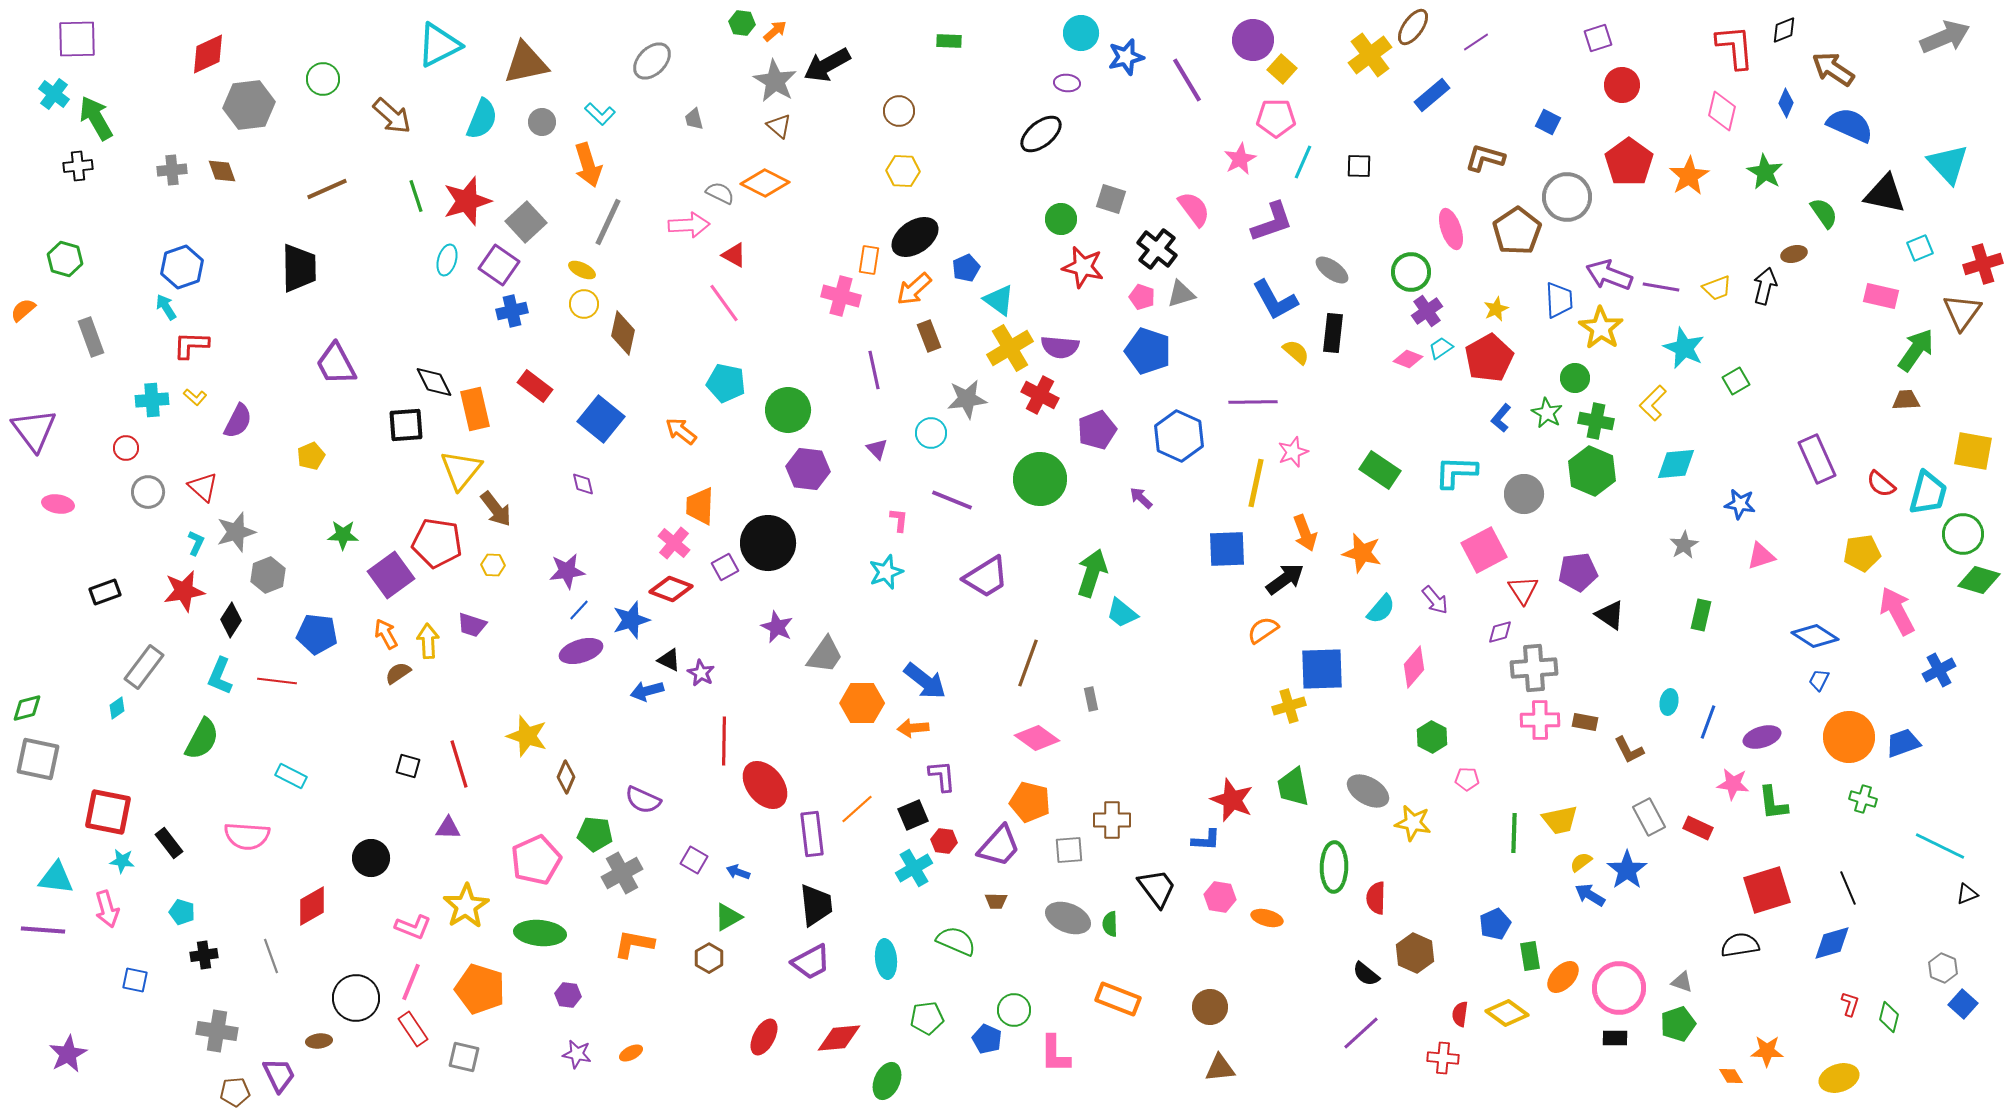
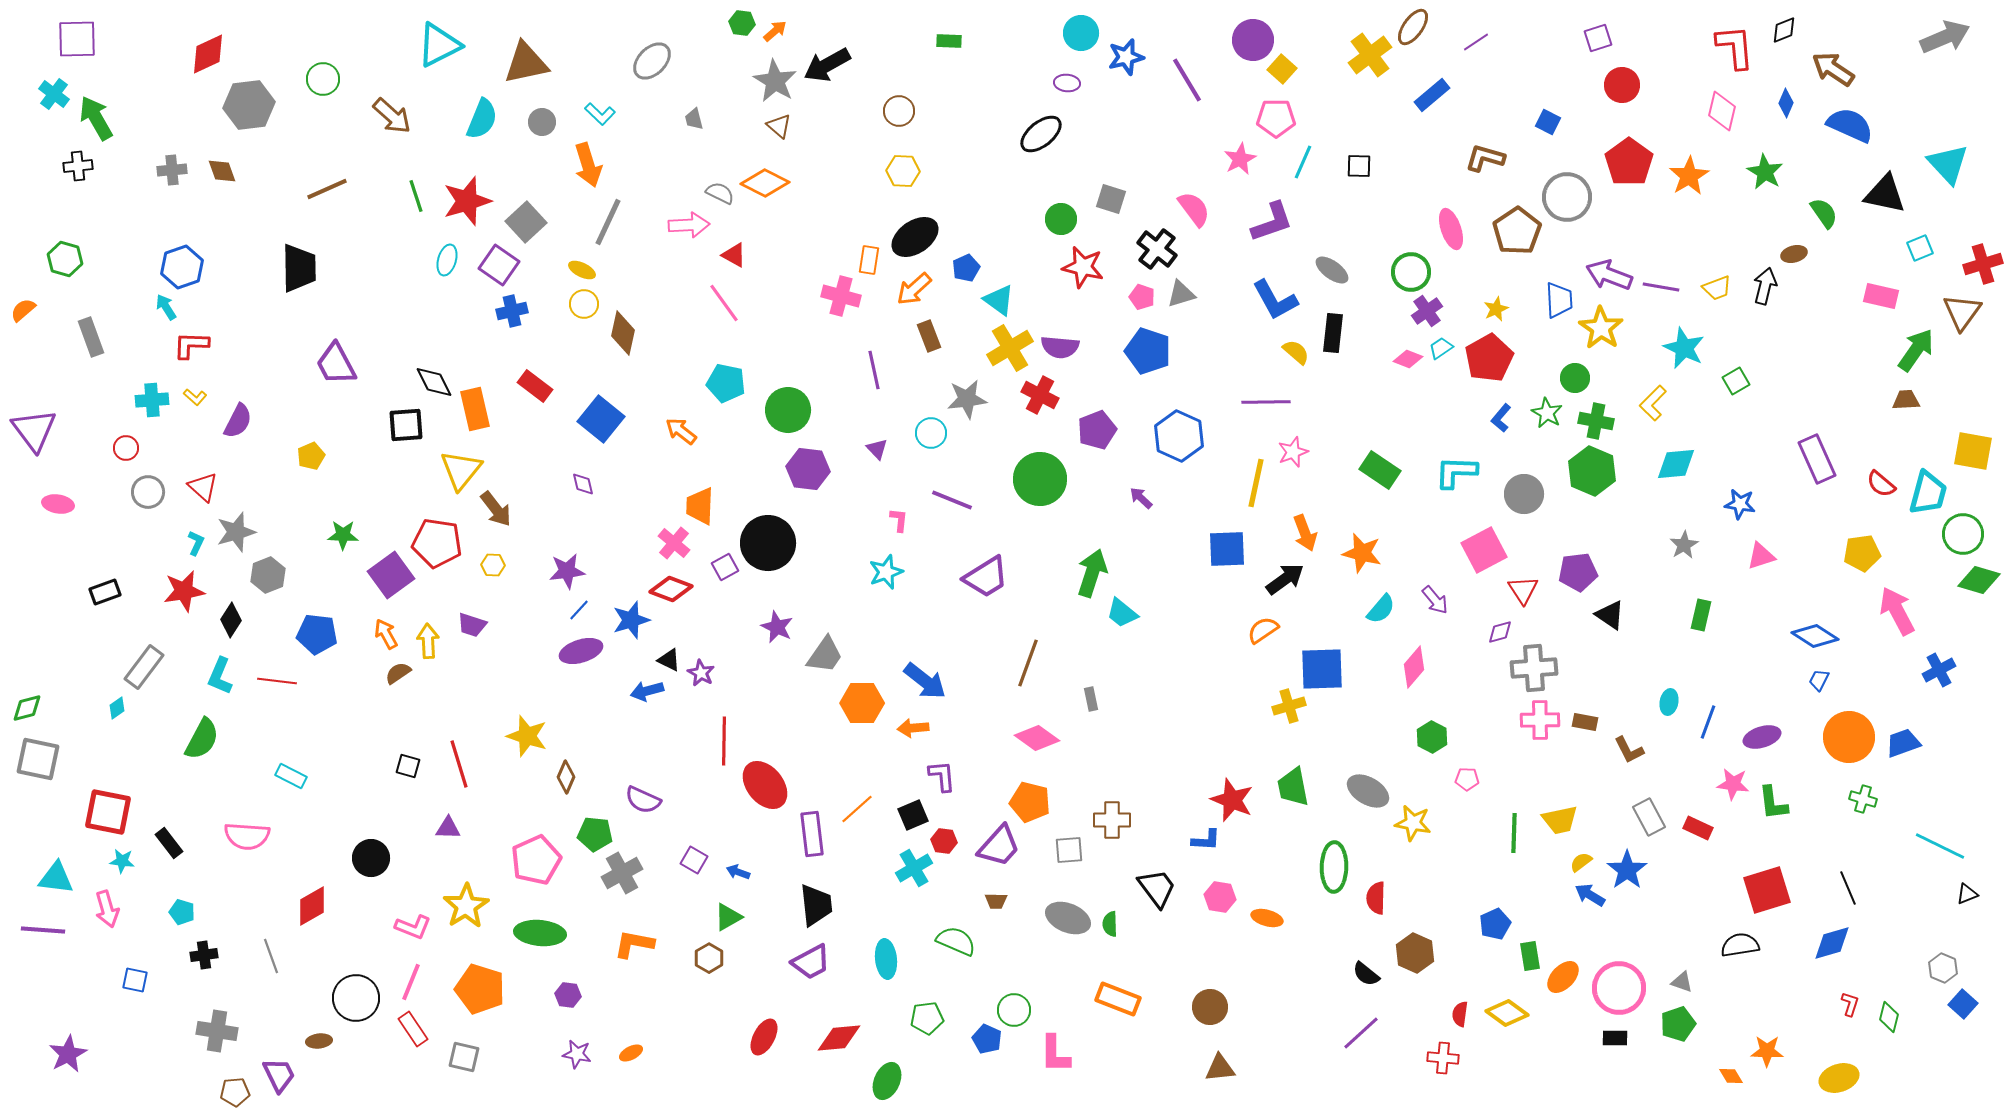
purple line at (1253, 402): moved 13 px right
